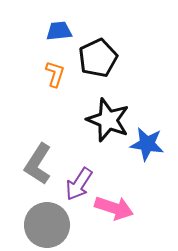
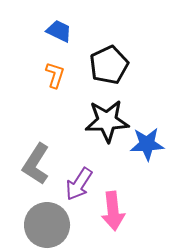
blue trapezoid: rotated 32 degrees clockwise
black pentagon: moved 11 px right, 7 px down
orange L-shape: moved 1 px down
black star: moved 1 px left, 1 px down; rotated 24 degrees counterclockwise
blue star: rotated 12 degrees counterclockwise
gray L-shape: moved 2 px left
pink arrow: moved 1 px left, 3 px down; rotated 66 degrees clockwise
